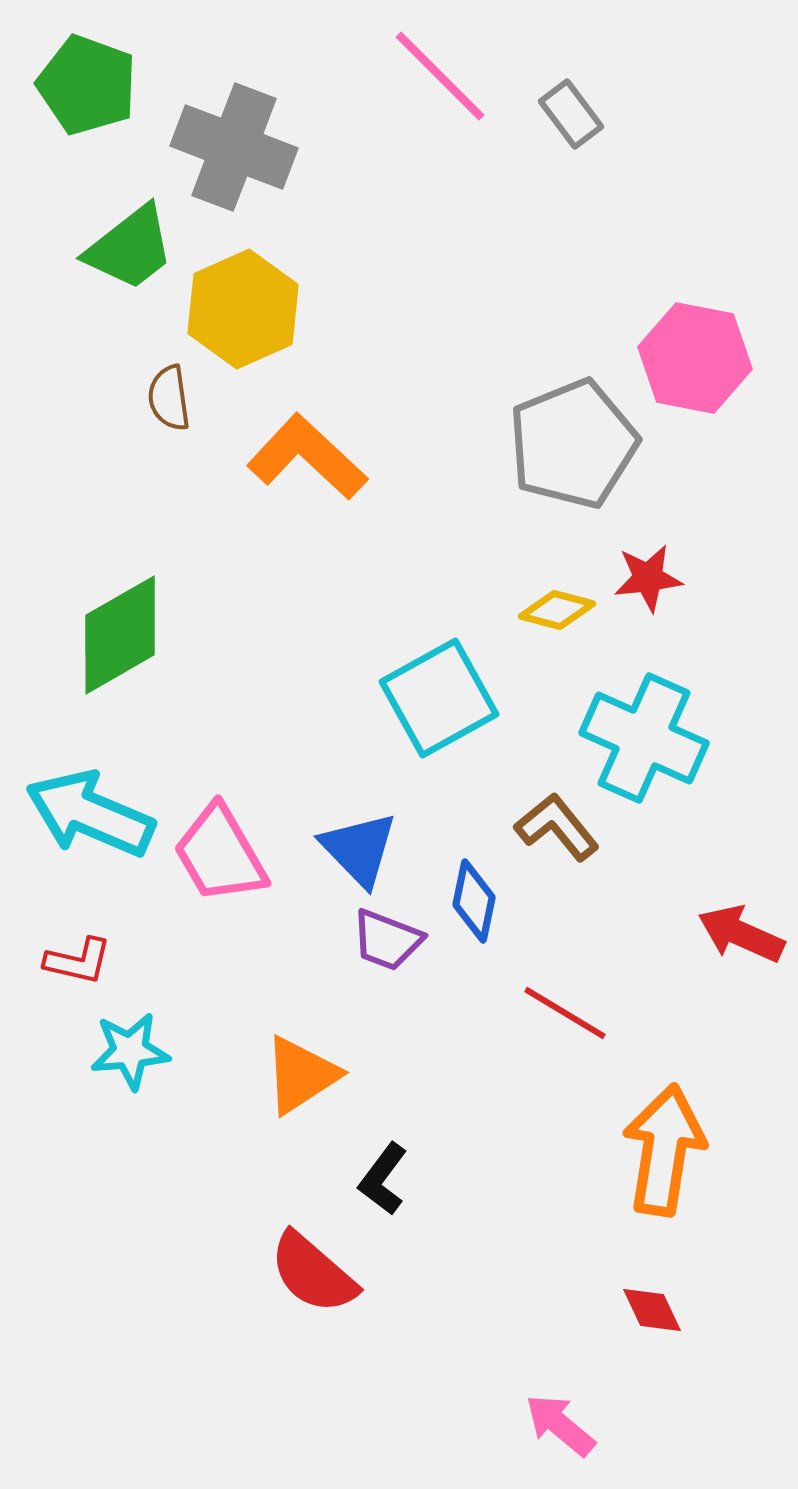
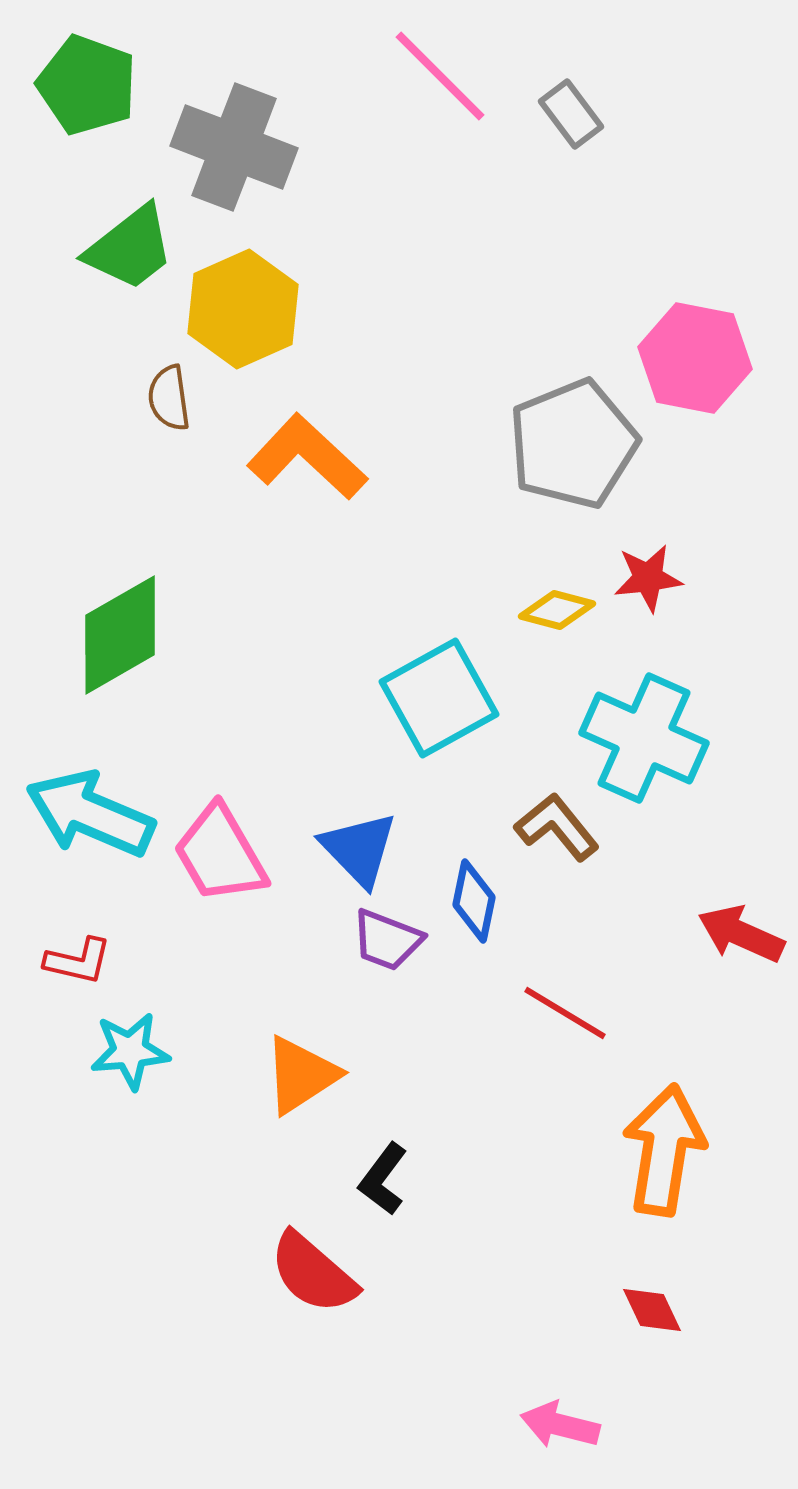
pink arrow: rotated 26 degrees counterclockwise
